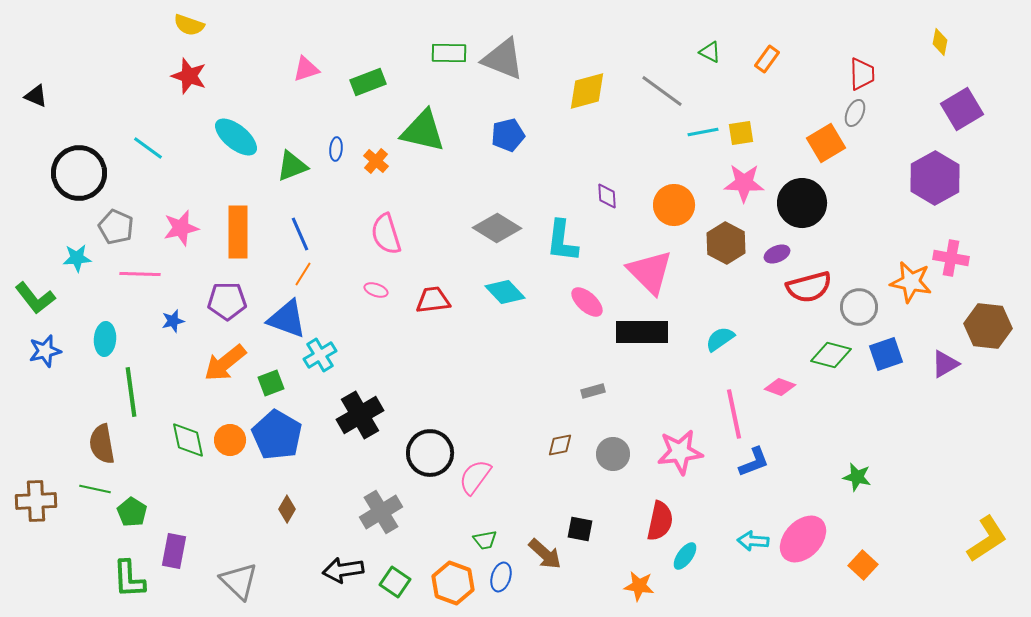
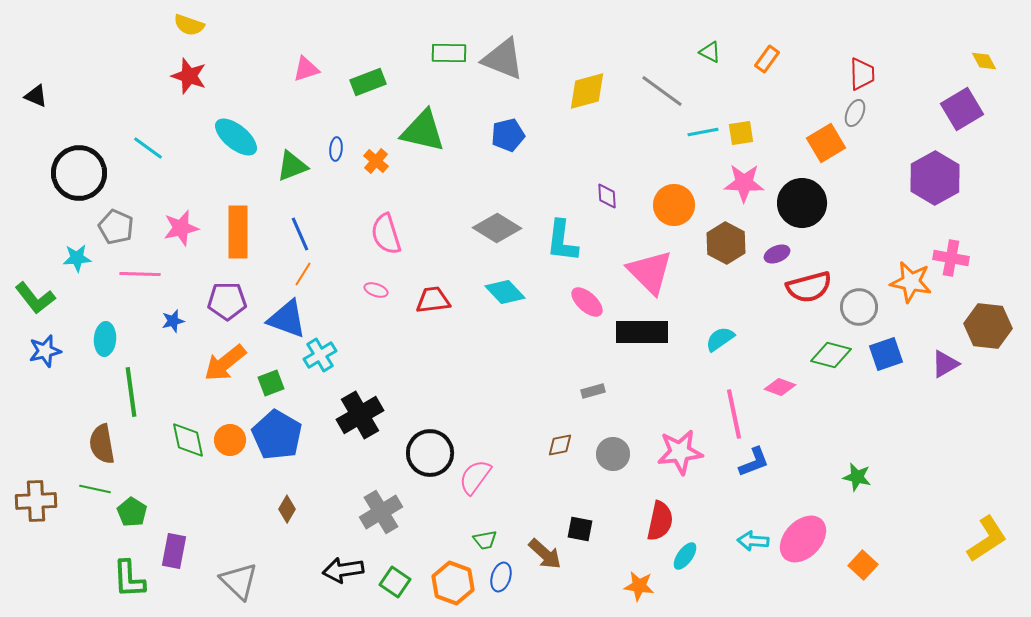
yellow diamond at (940, 42): moved 44 px right, 19 px down; rotated 40 degrees counterclockwise
